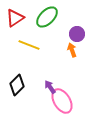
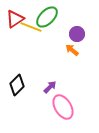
red triangle: moved 1 px down
yellow line: moved 2 px right, 18 px up
orange arrow: rotated 32 degrees counterclockwise
purple arrow: rotated 80 degrees clockwise
pink ellipse: moved 1 px right, 6 px down
